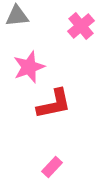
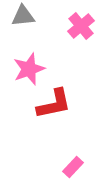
gray triangle: moved 6 px right
pink star: moved 2 px down
pink rectangle: moved 21 px right
